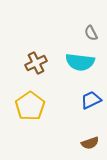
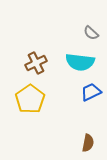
gray semicircle: rotated 21 degrees counterclockwise
blue trapezoid: moved 8 px up
yellow pentagon: moved 7 px up
brown semicircle: moved 2 px left; rotated 60 degrees counterclockwise
